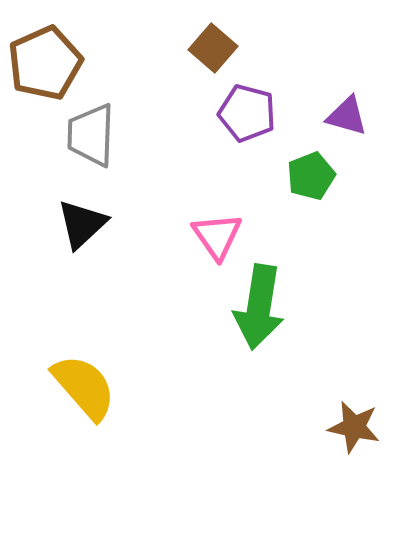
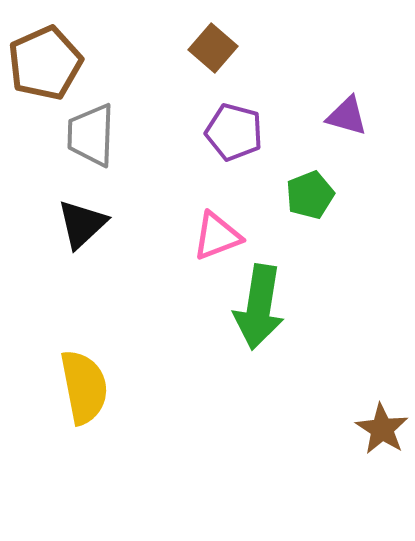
purple pentagon: moved 13 px left, 19 px down
green pentagon: moved 1 px left, 19 px down
pink triangle: rotated 44 degrees clockwise
yellow semicircle: rotated 30 degrees clockwise
brown star: moved 28 px right, 2 px down; rotated 20 degrees clockwise
